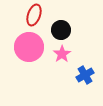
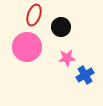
black circle: moved 3 px up
pink circle: moved 2 px left
pink star: moved 5 px right, 4 px down; rotated 30 degrees clockwise
